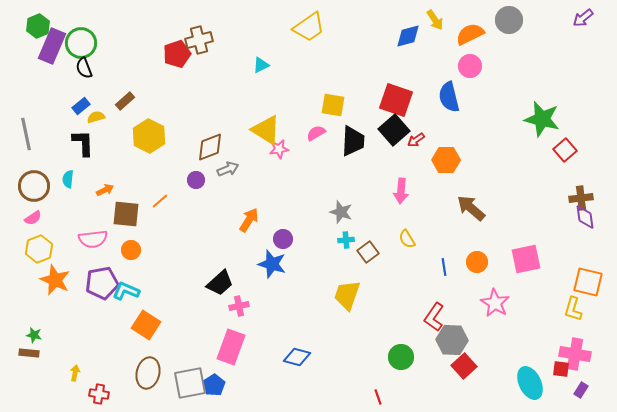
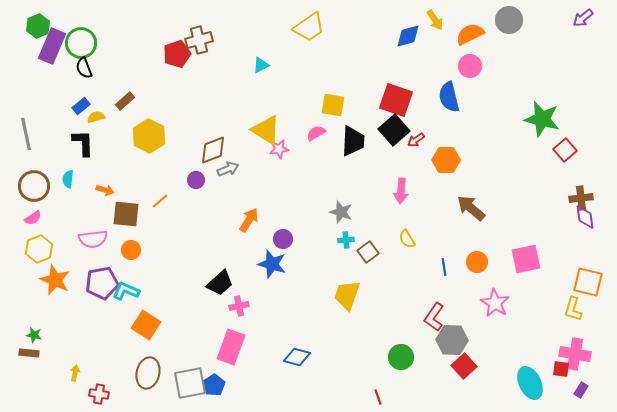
brown diamond at (210, 147): moved 3 px right, 3 px down
orange arrow at (105, 190): rotated 42 degrees clockwise
